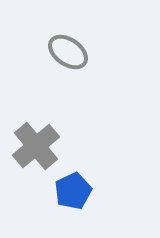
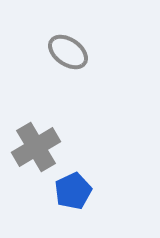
gray cross: moved 1 px down; rotated 9 degrees clockwise
